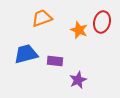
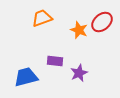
red ellipse: rotated 35 degrees clockwise
blue trapezoid: moved 23 px down
purple star: moved 1 px right, 7 px up
